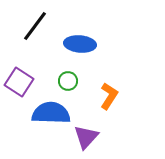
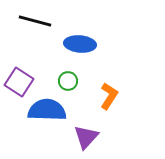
black line: moved 5 px up; rotated 68 degrees clockwise
blue semicircle: moved 4 px left, 3 px up
